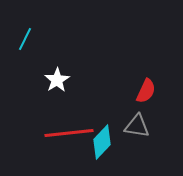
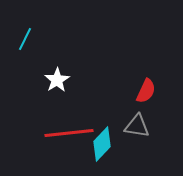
cyan diamond: moved 2 px down
